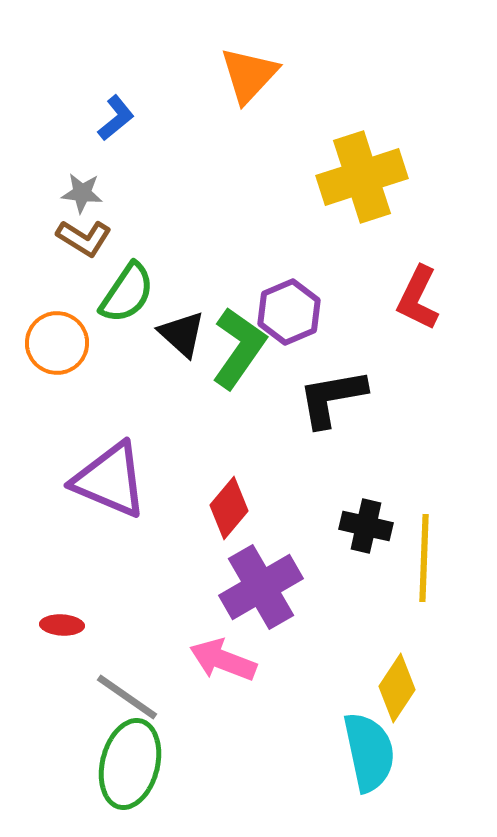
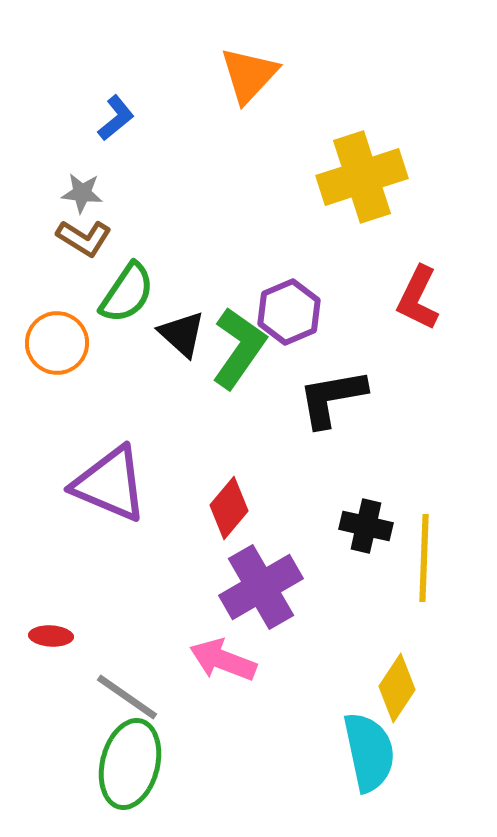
purple triangle: moved 4 px down
red ellipse: moved 11 px left, 11 px down
